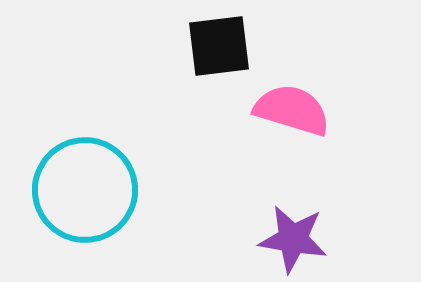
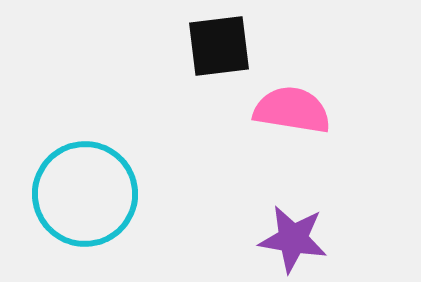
pink semicircle: rotated 8 degrees counterclockwise
cyan circle: moved 4 px down
